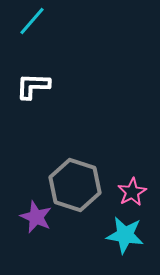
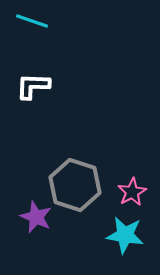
cyan line: rotated 68 degrees clockwise
